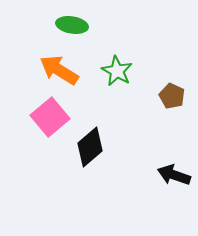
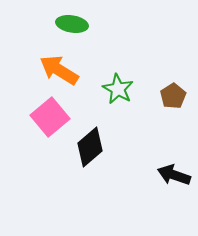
green ellipse: moved 1 px up
green star: moved 1 px right, 18 px down
brown pentagon: moved 1 px right; rotated 15 degrees clockwise
